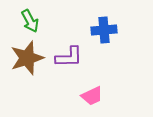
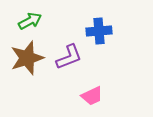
green arrow: rotated 90 degrees counterclockwise
blue cross: moved 5 px left, 1 px down
purple L-shape: rotated 20 degrees counterclockwise
